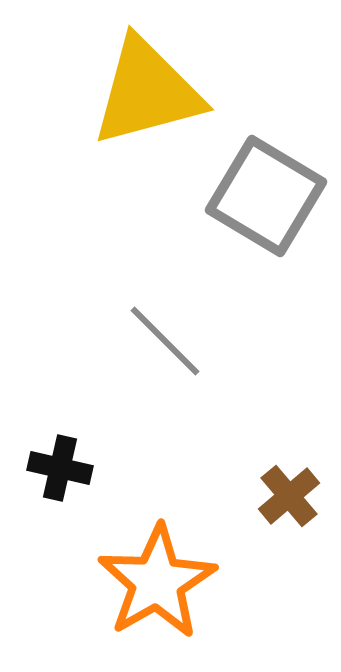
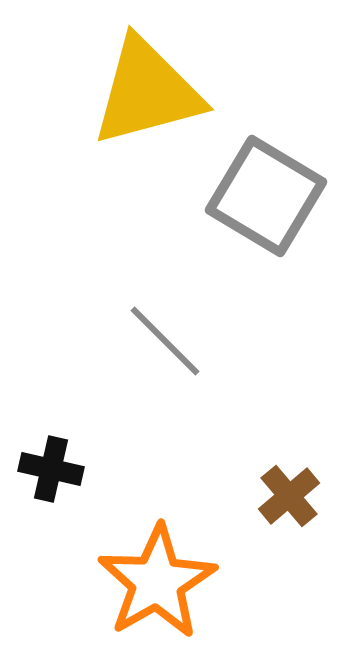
black cross: moved 9 px left, 1 px down
